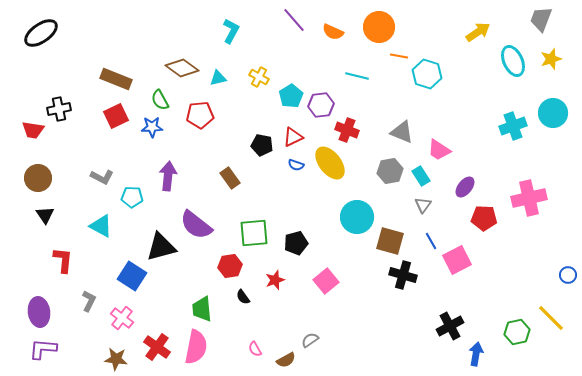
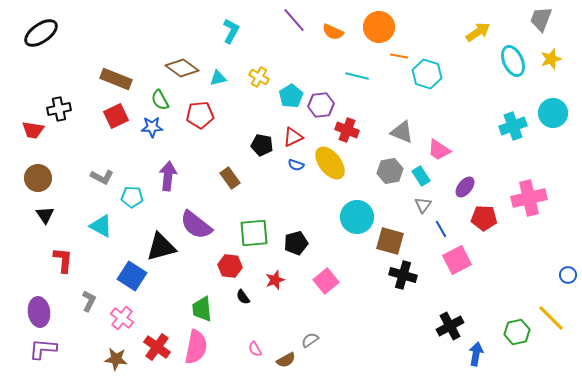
blue line at (431, 241): moved 10 px right, 12 px up
red hexagon at (230, 266): rotated 15 degrees clockwise
